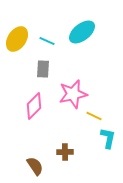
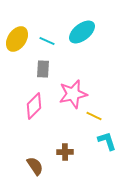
cyan L-shape: moved 1 px left, 3 px down; rotated 30 degrees counterclockwise
